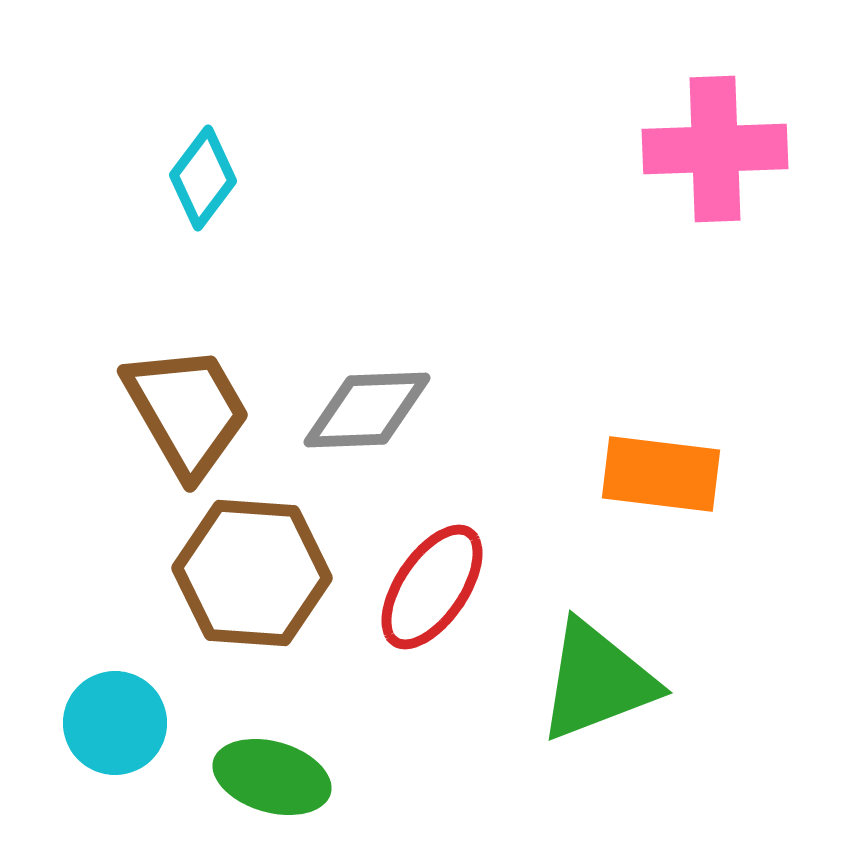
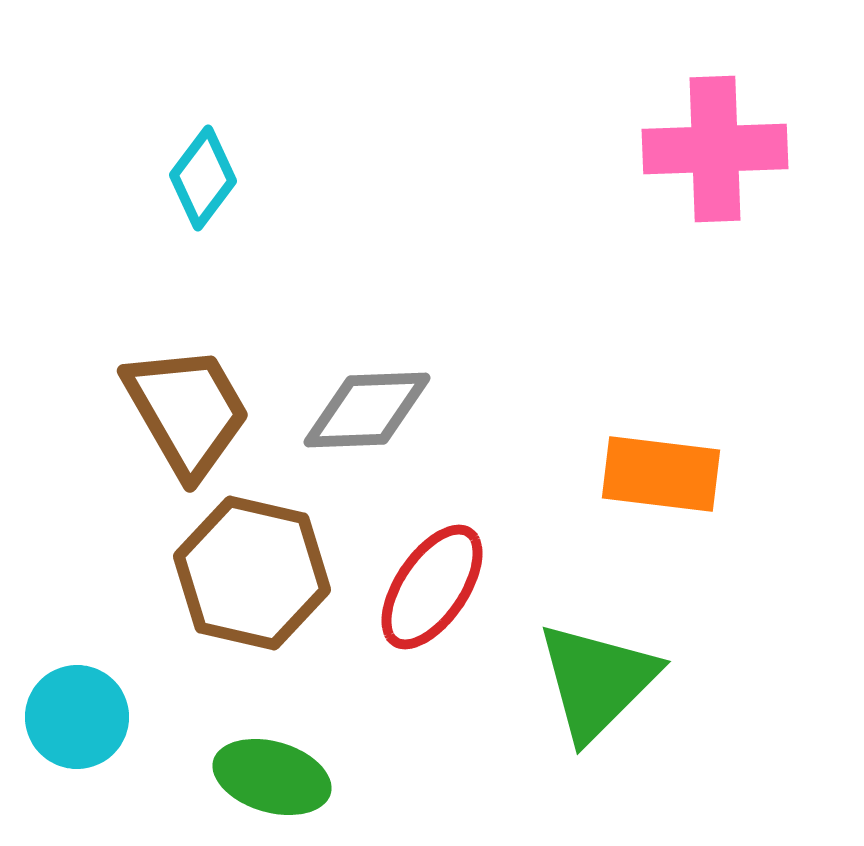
brown hexagon: rotated 9 degrees clockwise
green triangle: rotated 24 degrees counterclockwise
cyan circle: moved 38 px left, 6 px up
